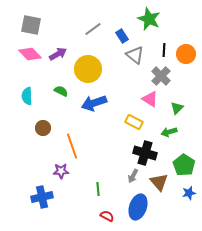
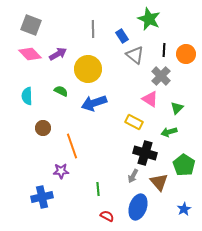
gray square: rotated 10 degrees clockwise
gray line: rotated 54 degrees counterclockwise
blue star: moved 5 px left, 16 px down; rotated 16 degrees counterclockwise
